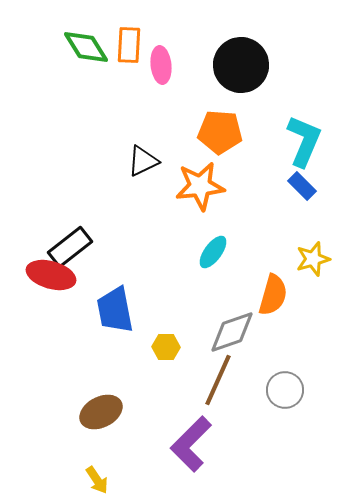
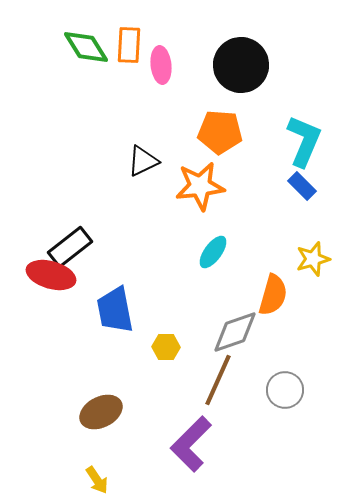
gray diamond: moved 3 px right
